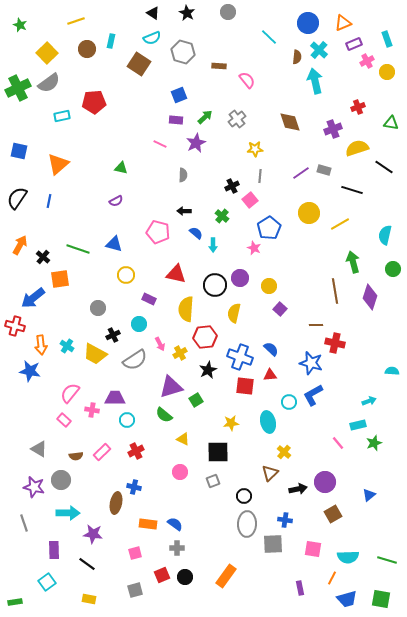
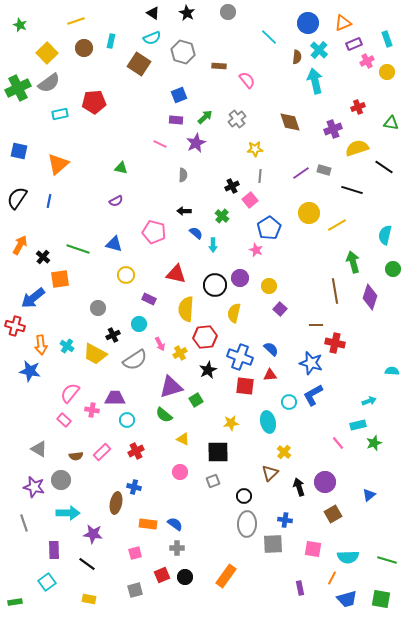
brown circle at (87, 49): moved 3 px left, 1 px up
cyan rectangle at (62, 116): moved 2 px left, 2 px up
yellow line at (340, 224): moved 3 px left, 1 px down
pink pentagon at (158, 232): moved 4 px left
pink star at (254, 248): moved 2 px right, 2 px down
black arrow at (298, 489): moved 1 px right, 2 px up; rotated 96 degrees counterclockwise
